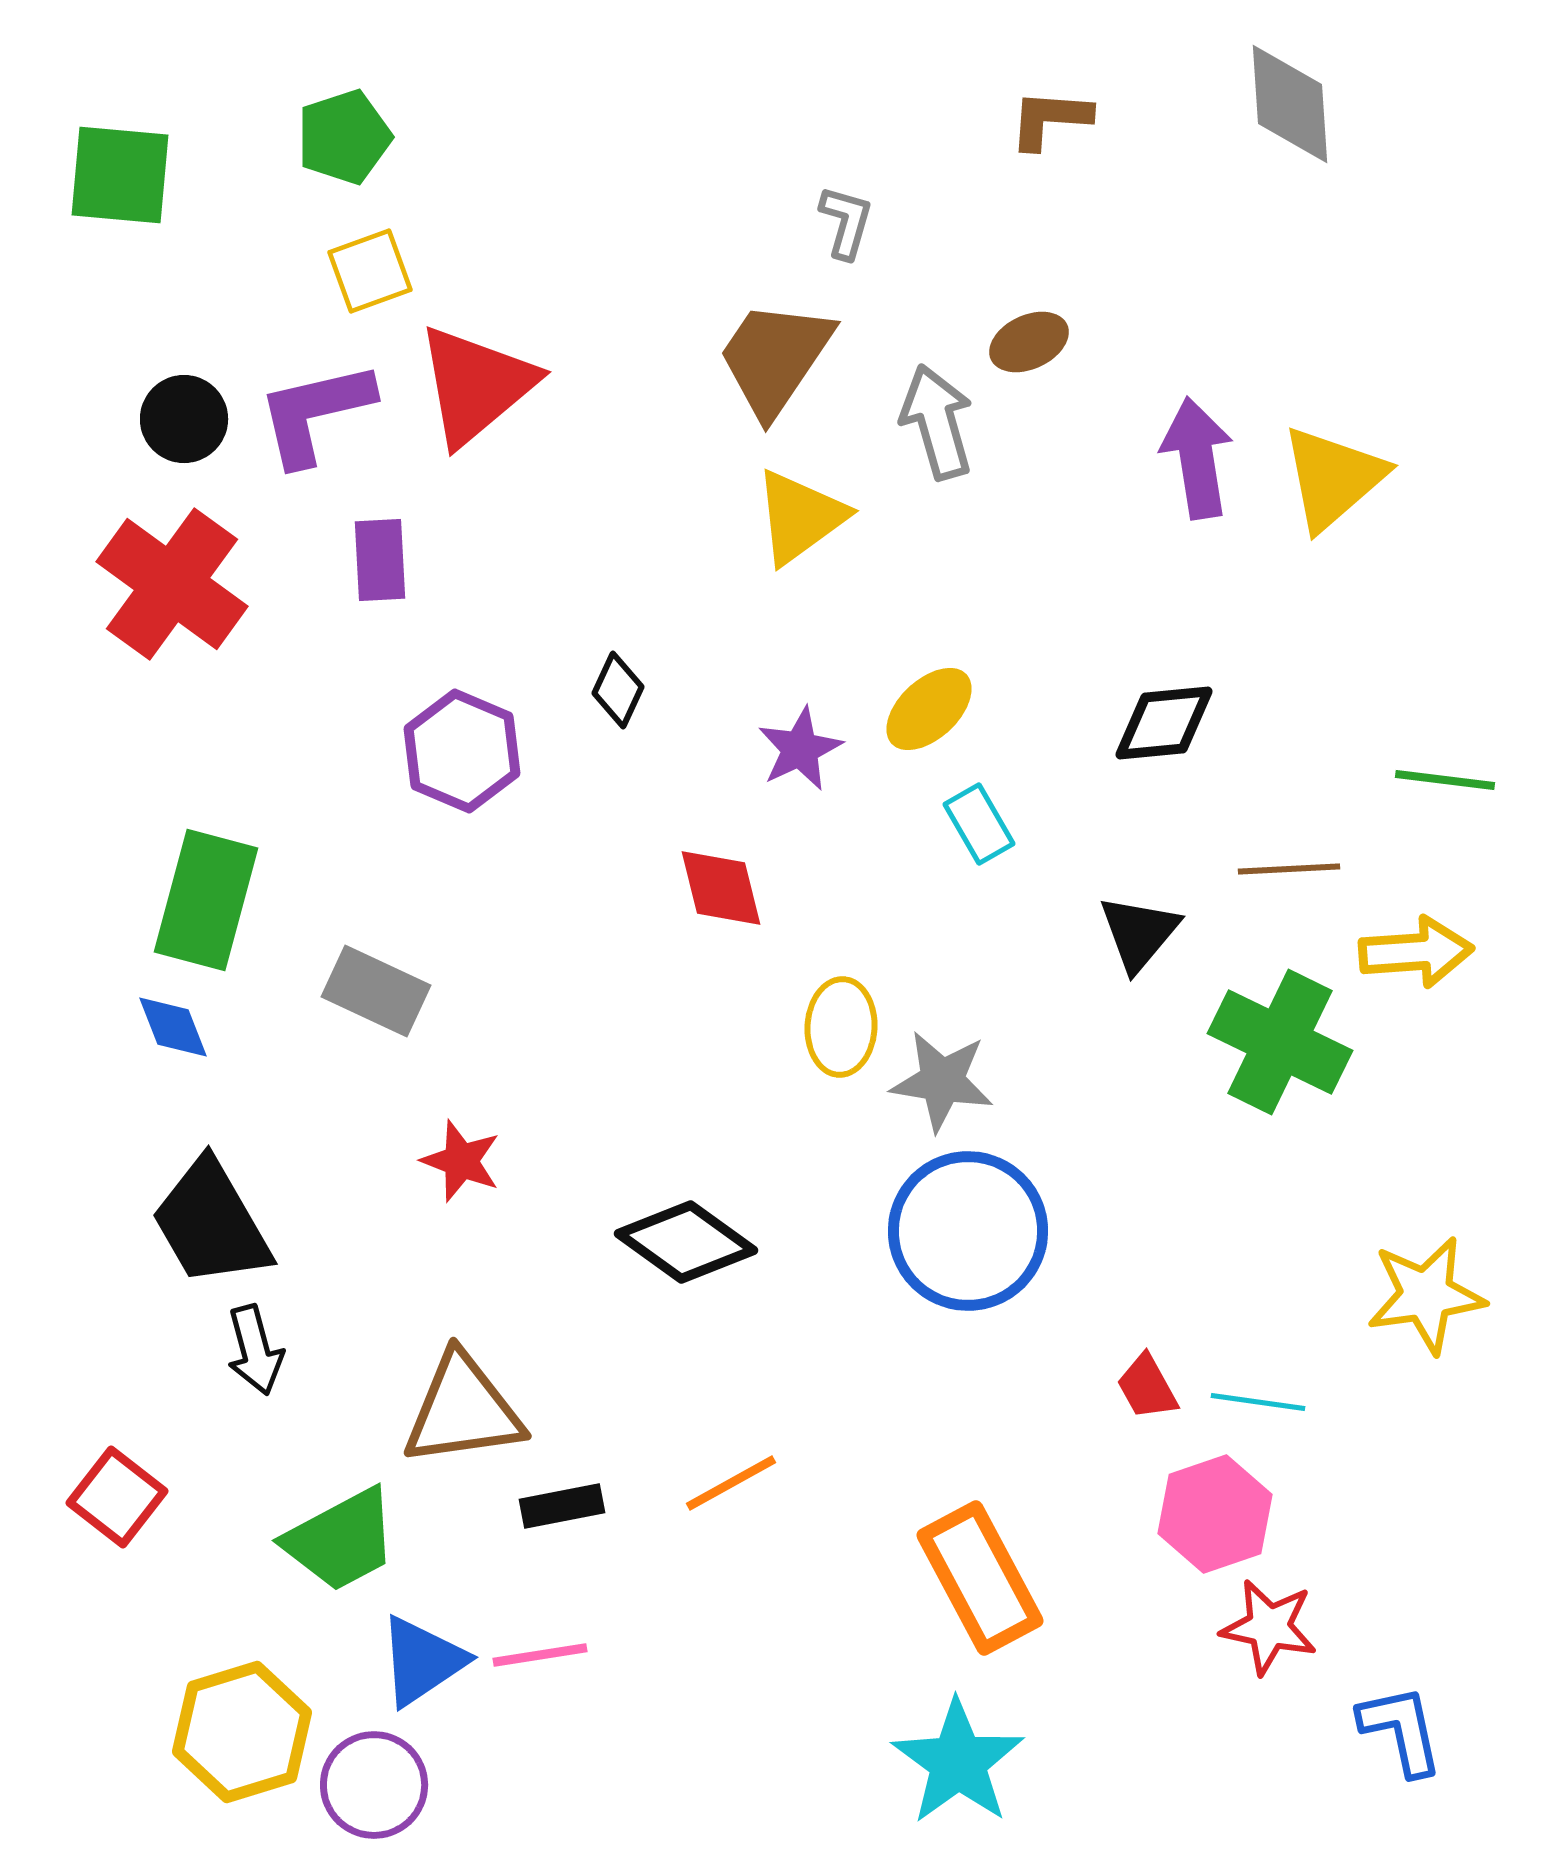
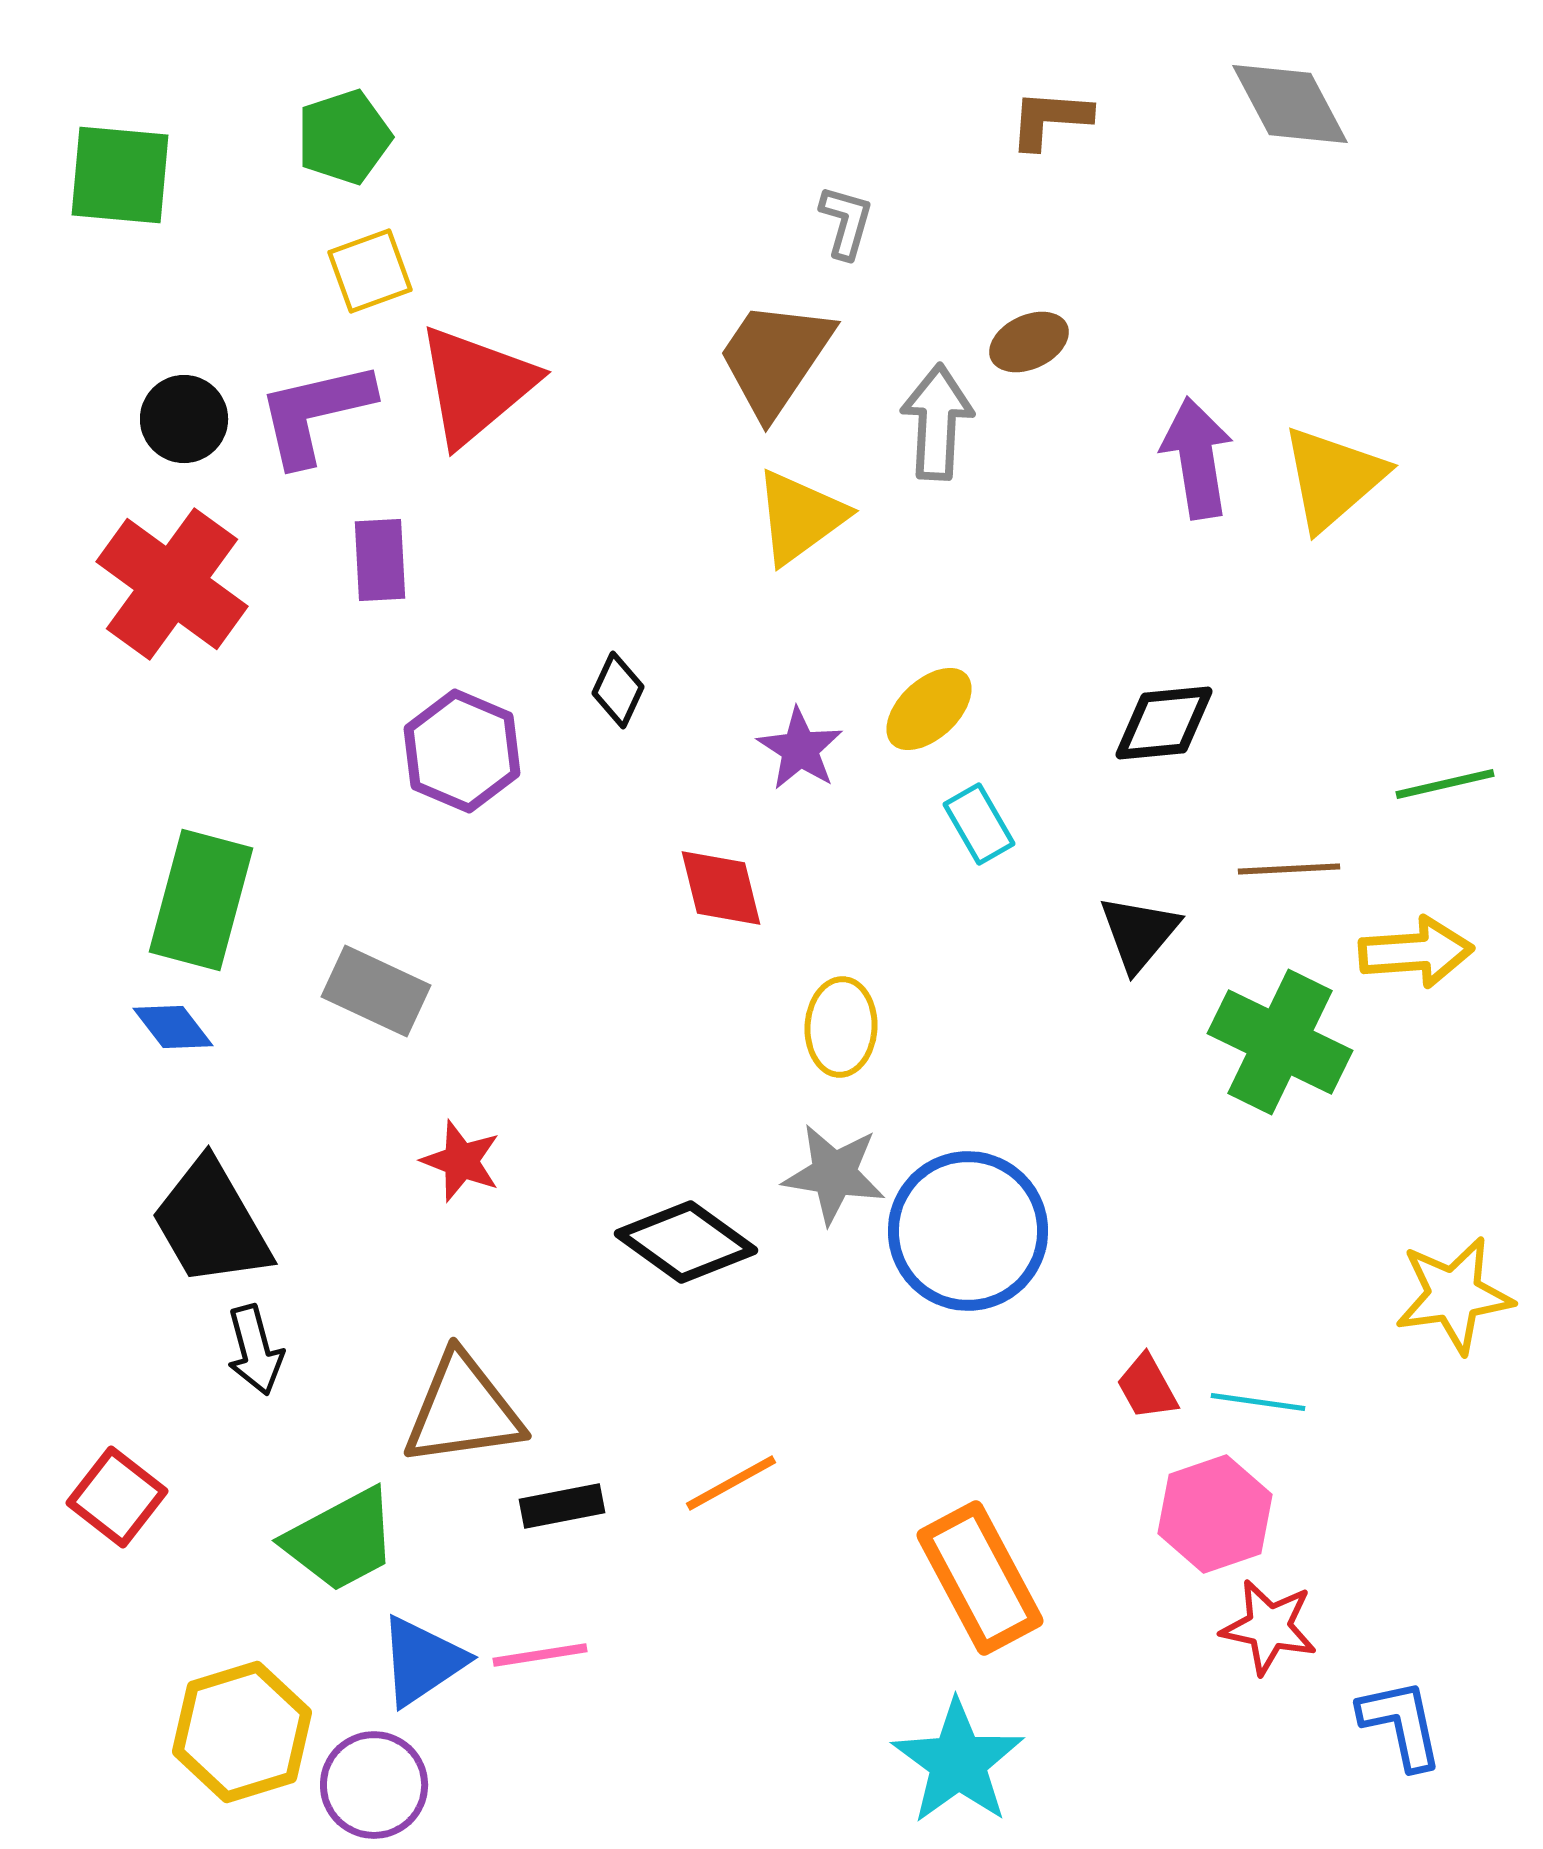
gray diamond at (1290, 104): rotated 24 degrees counterclockwise
gray arrow at (937, 422): rotated 19 degrees clockwise
purple star at (800, 749): rotated 14 degrees counterclockwise
green line at (1445, 780): moved 4 px down; rotated 20 degrees counterclockwise
green rectangle at (206, 900): moved 5 px left
blue diamond at (173, 1027): rotated 16 degrees counterclockwise
gray star at (942, 1081): moved 108 px left, 93 px down
yellow star at (1426, 1295): moved 28 px right
blue L-shape at (1401, 1730): moved 6 px up
